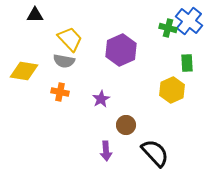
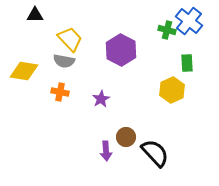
green cross: moved 1 px left, 2 px down
purple hexagon: rotated 8 degrees counterclockwise
brown circle: moved 12 px down
